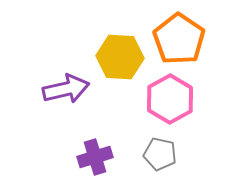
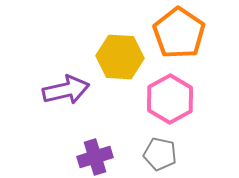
orange pentagon: moved 6 px up
purple arrow: moved 1 px down
